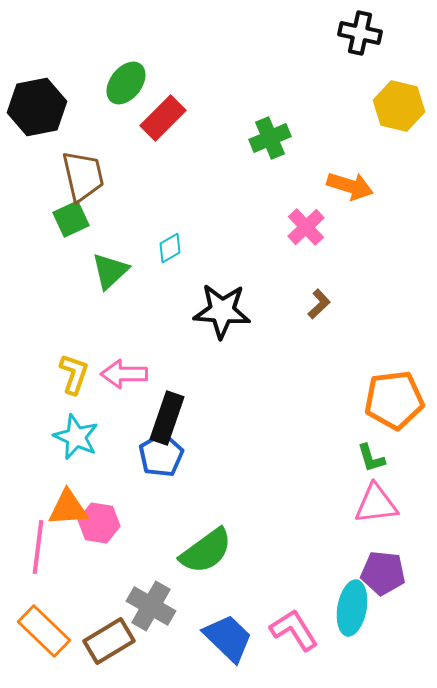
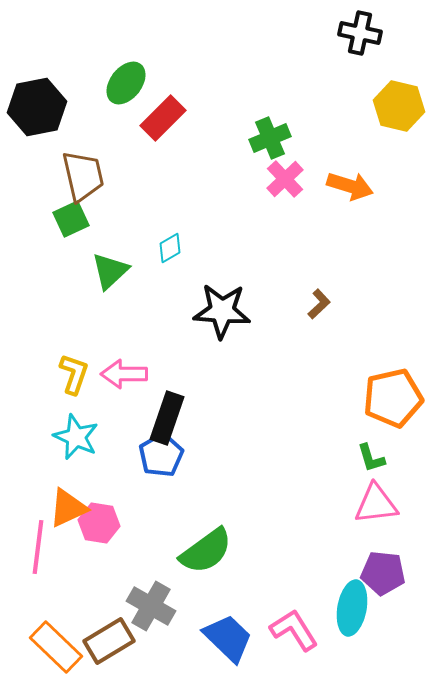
pink cross: moved 21 px left, 48 px up
orange pentagon: moved 1 px left, 2 px up; rotated 6 degrees counterclockwise
orange triangle: rotated 21 degrees counterclockwise
orange rectangle: moved 12 px right, 16 px down
